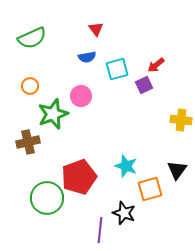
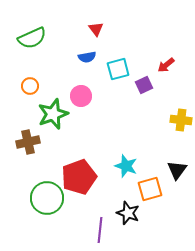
red arrow: moved 10 px right
cyan square: moved 1 px right
black star: moved 4 px right
